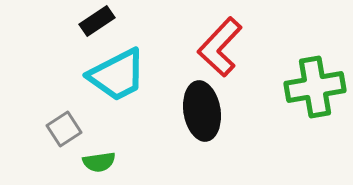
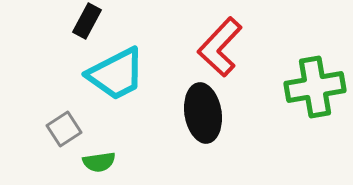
black rectangle: moved 10 px left; rotated 28 degrees counterclockwise
cyan trapezoid: moved 1 px left, 1 px up
black ellipse: moved 1 px right, 2 px down
